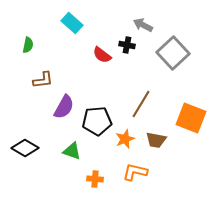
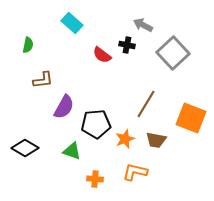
brown line: moved 5 px right
black pentagon: moved 1 px left, 3 px down
